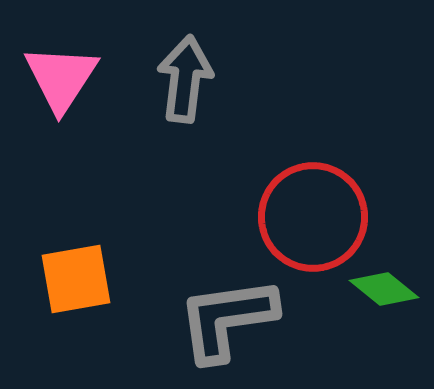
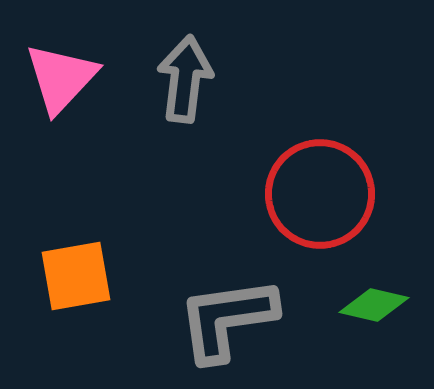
pink triangle: rotated 10 degrees clockwise
red circle: moved 7 px right, 23 px up
orange square: moved 3 px up
green diamond: moved 10 px left, 16 px down; rotated 26 degrees counterclockwise
